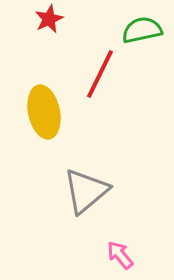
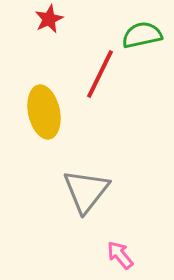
green semicircle: moved 5 px down
gray triangle: rotated 12 degrees counterclockwise
